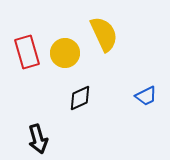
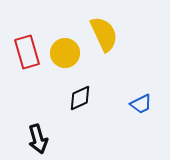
blue trapezoid: moved 5 px left, 8 px down
